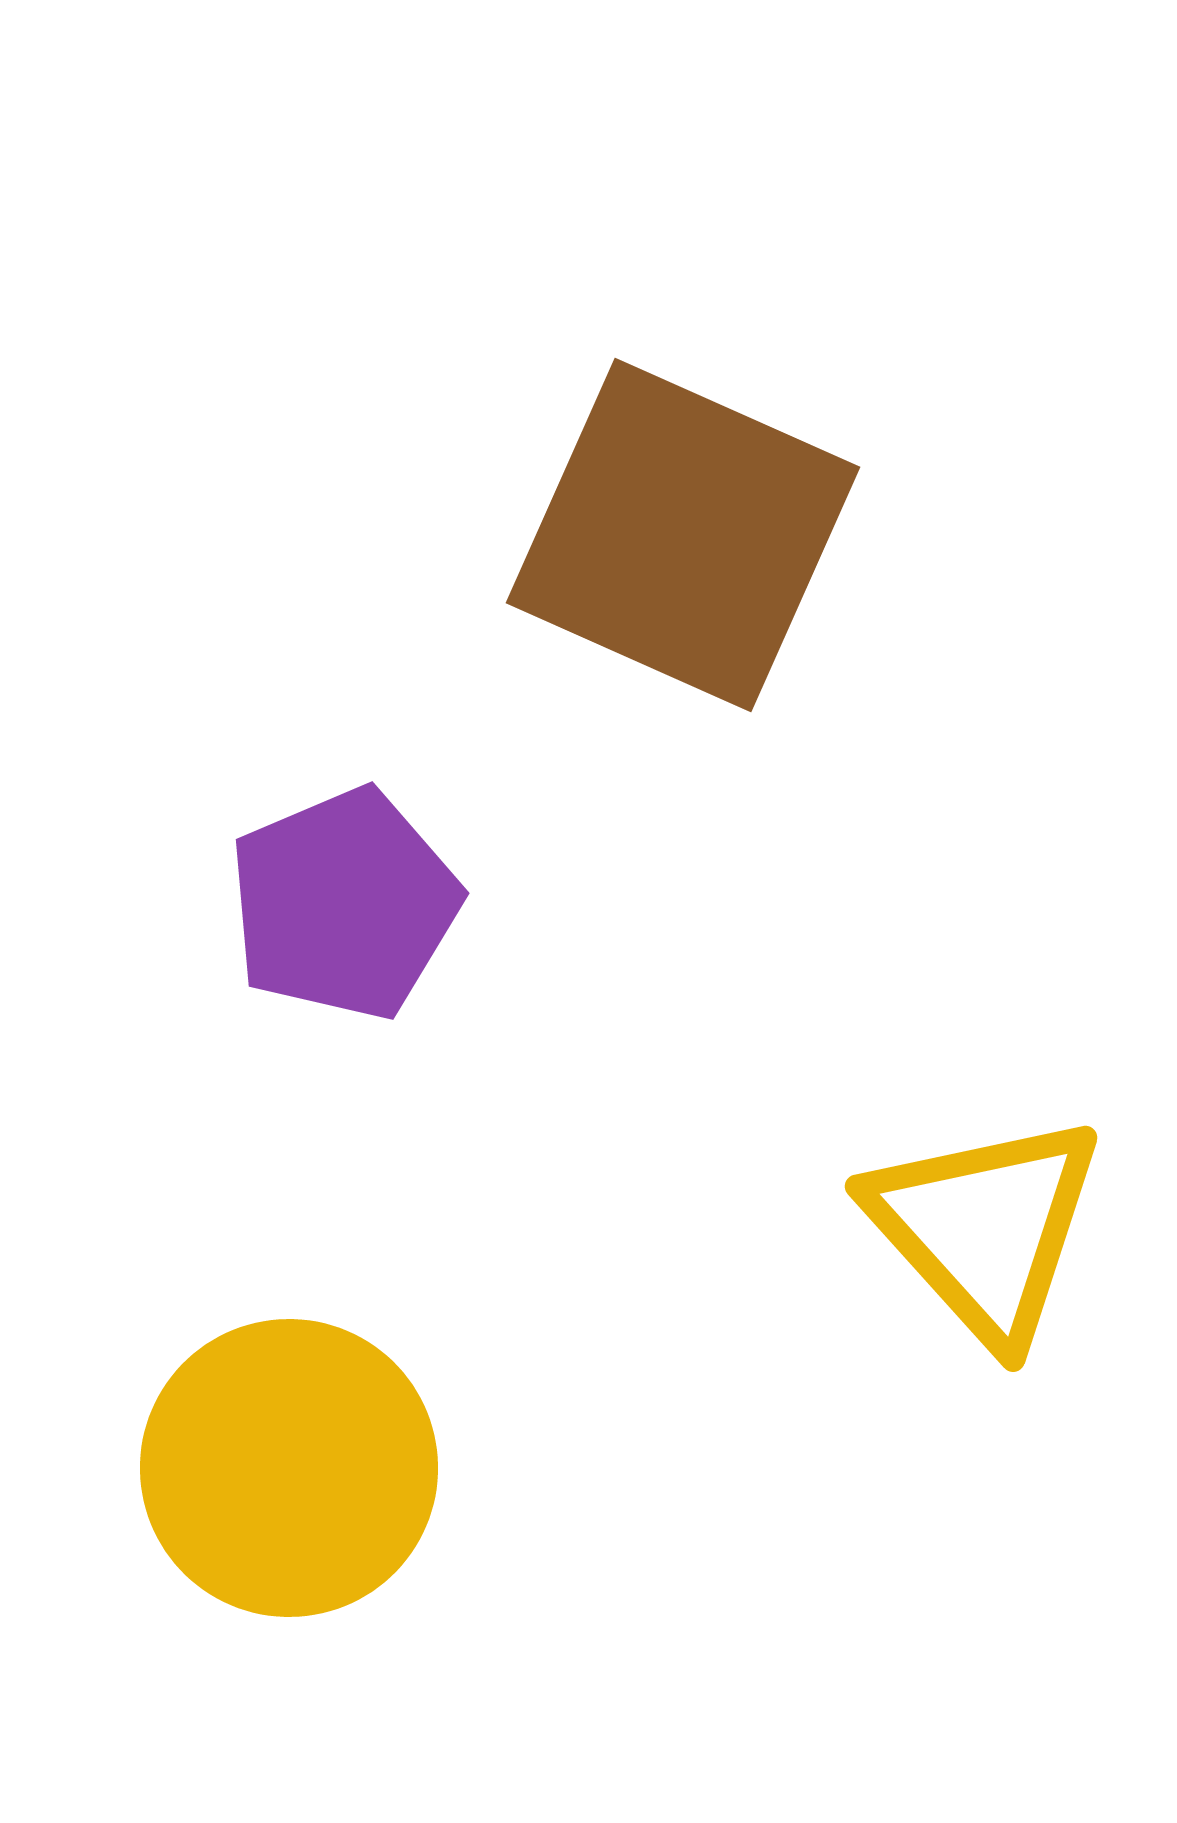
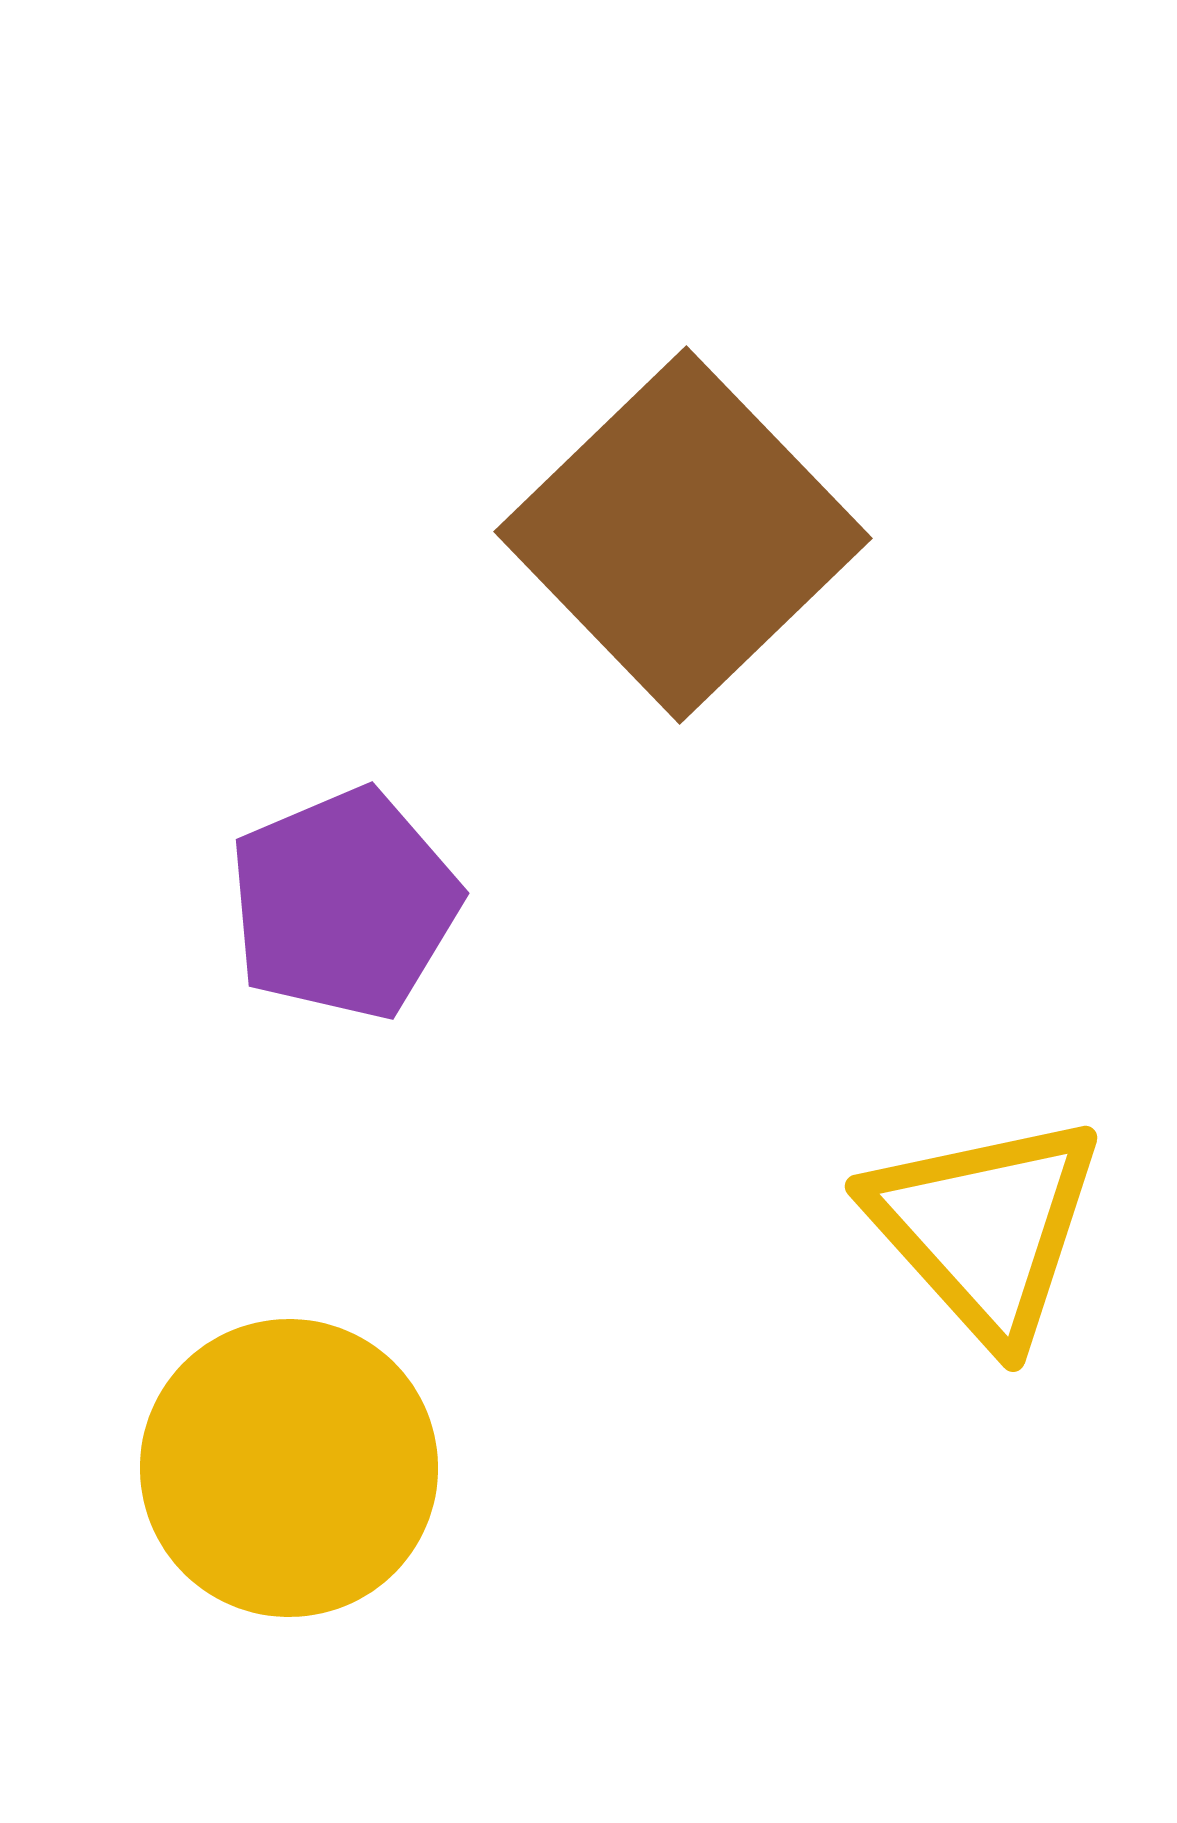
brown square: rotated 22 degrees clockwise
